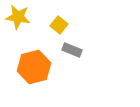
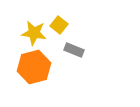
yellow star: moved 16 px right, 16 px down
gray rectangle: moved 2 px right
